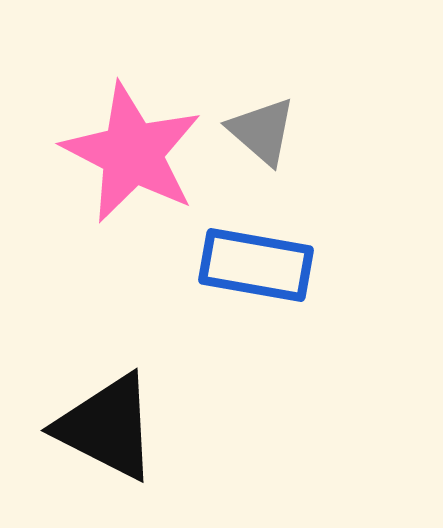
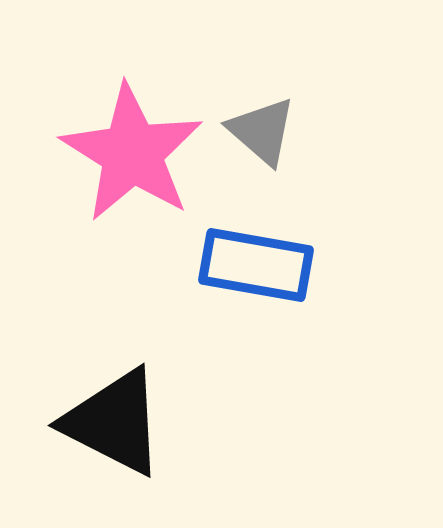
pink star: rotated 5 degrees clockwise
black triangle: moved 7 px right, 5 px up
